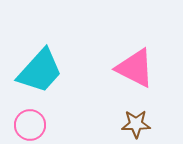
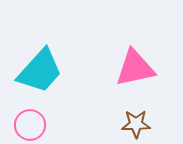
pink triangle: rotated 39 degrees counterclockwise
